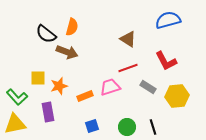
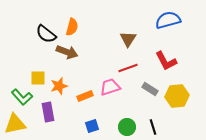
brown triangle: rotated 30 degrees clockwise
gray rectangle: moved 2 px right, 2 px down
green L-shape: moved 5 px right
